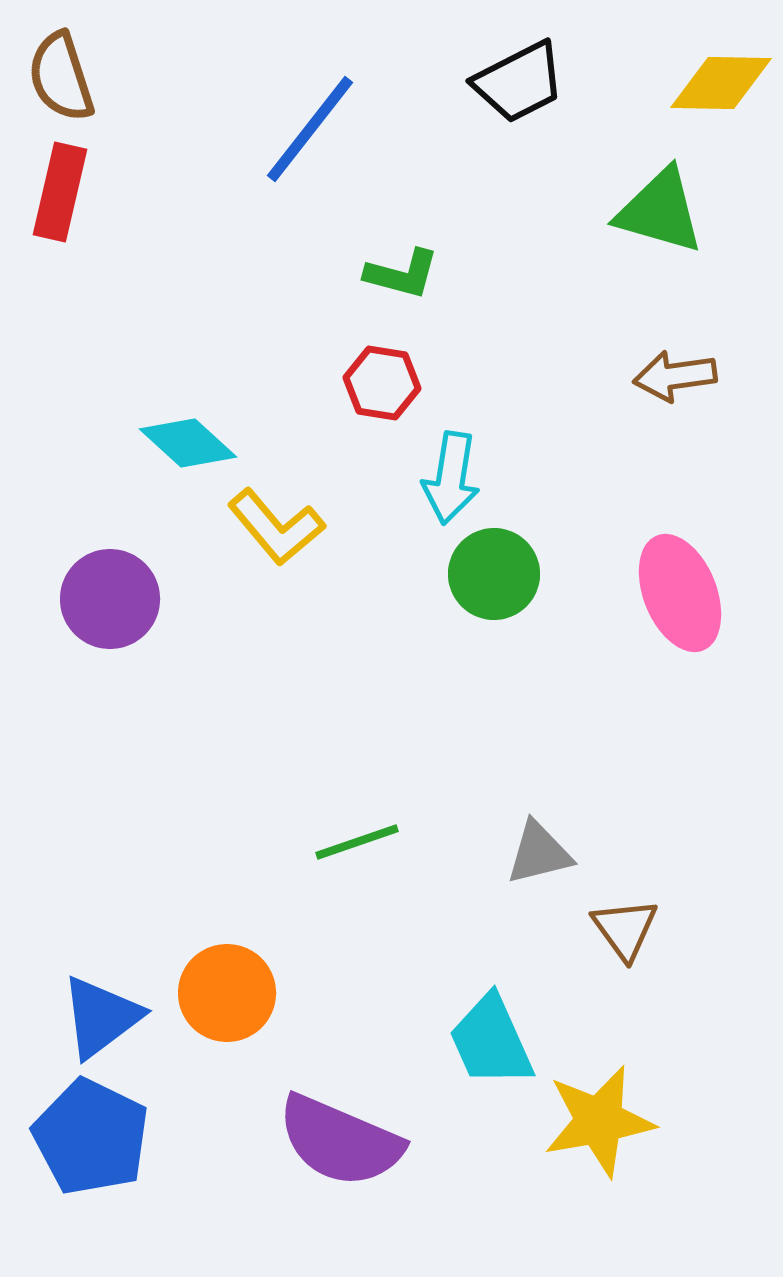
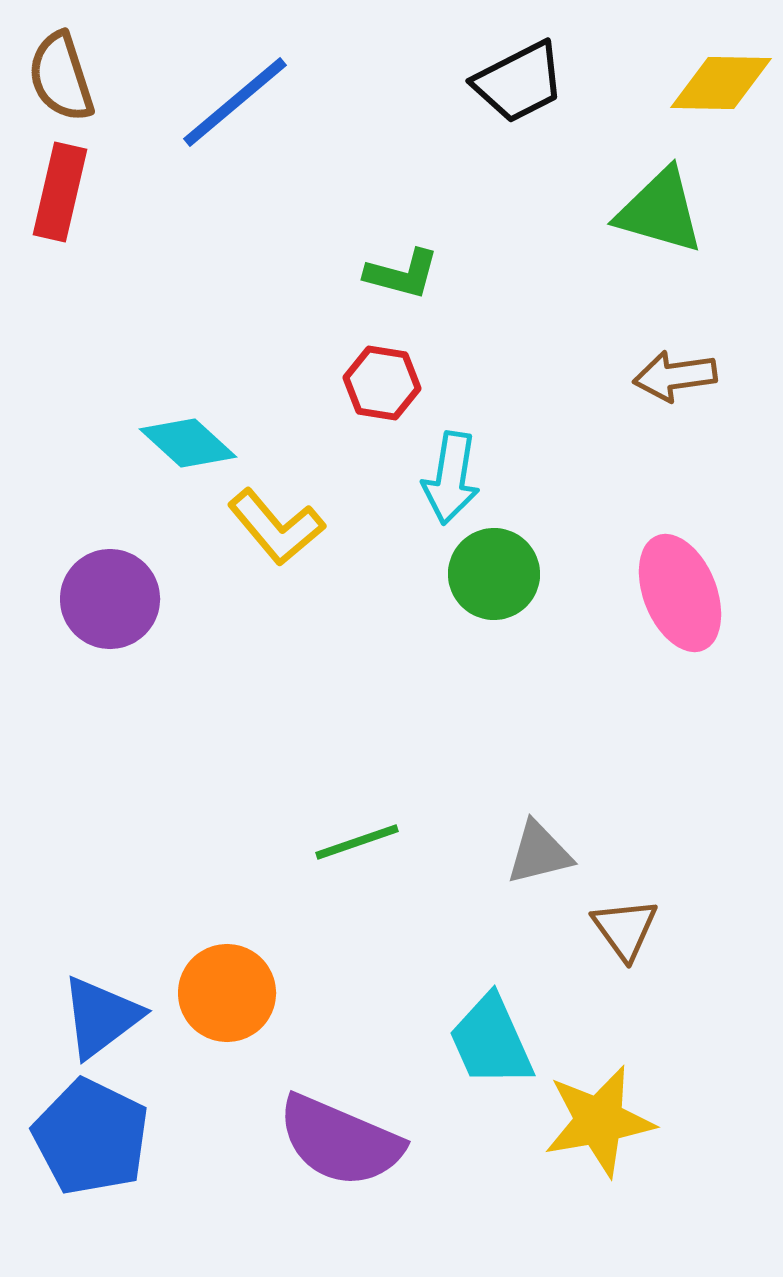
blue line: moved 75 px left, 27 px up; rotated 12 degrees clockwise
